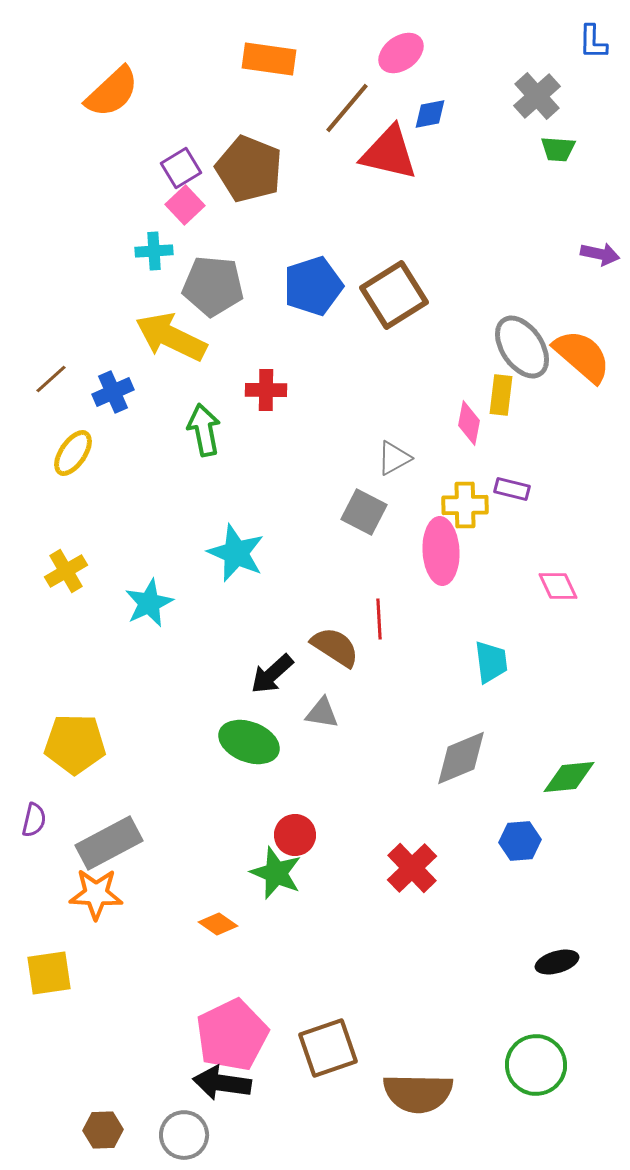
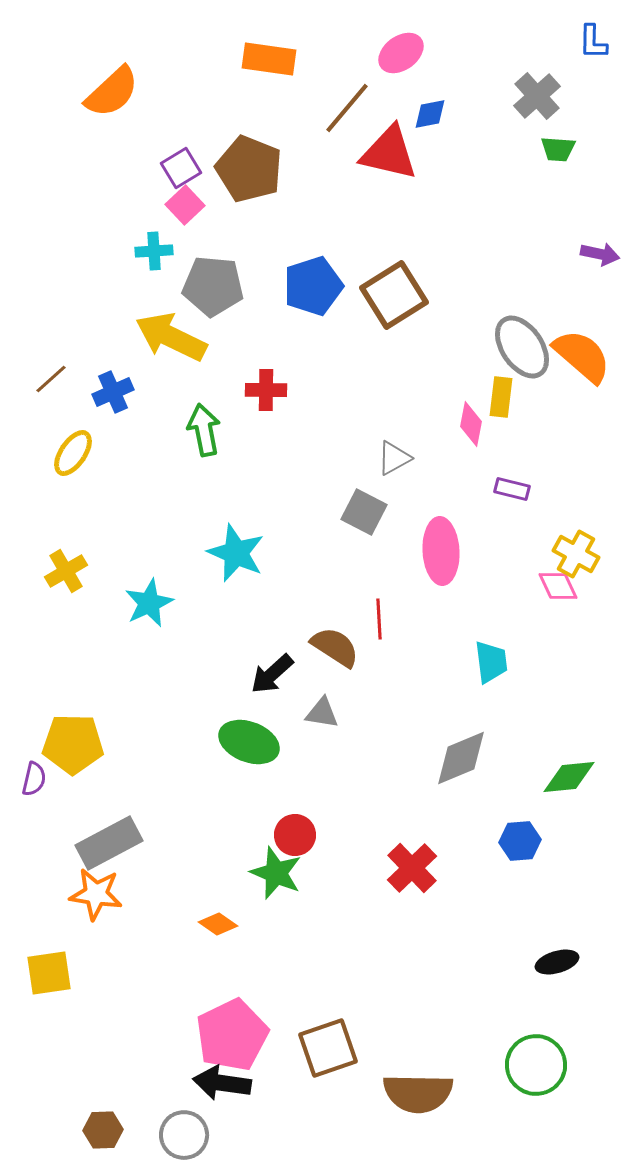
yellow rectangle at (501, 395): moved 2 px down
pink diamond at (469, 423): moved 2 px right, 1 px down
yellow cross at (465, 505): moved 111 px right, 49 px down; rotated 30 degrees clockwise
yellow pentagon at (75, 744): moved 2 px left
purple semicircle at (34, 820): moved 41 px up
orange star at (96, 894): rotated 6 degrees clockwise
